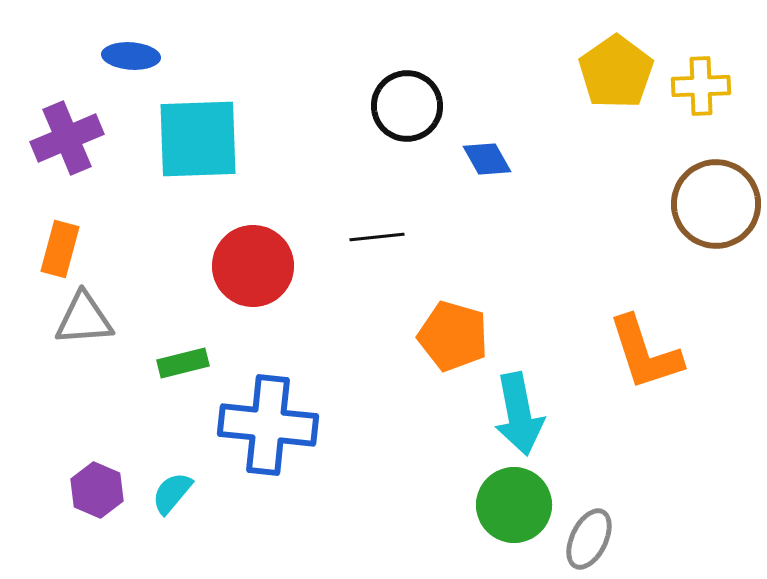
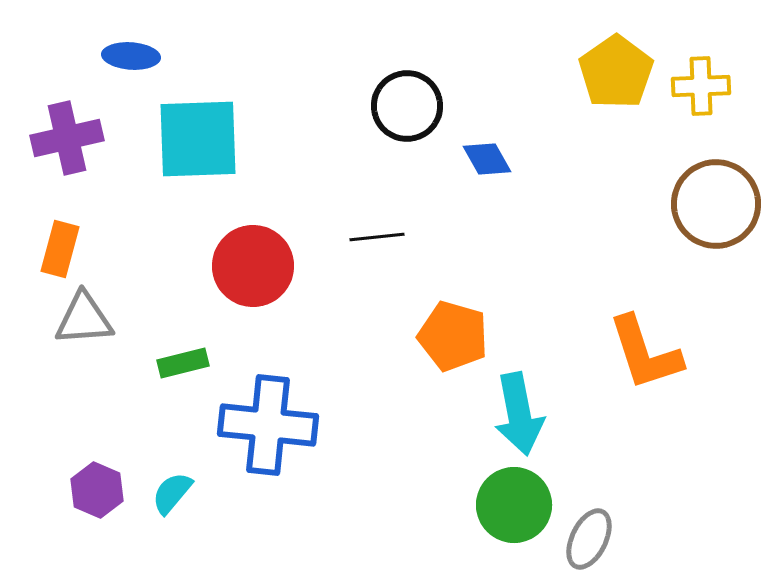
purple cross: rotated 10 degrees clockwise
